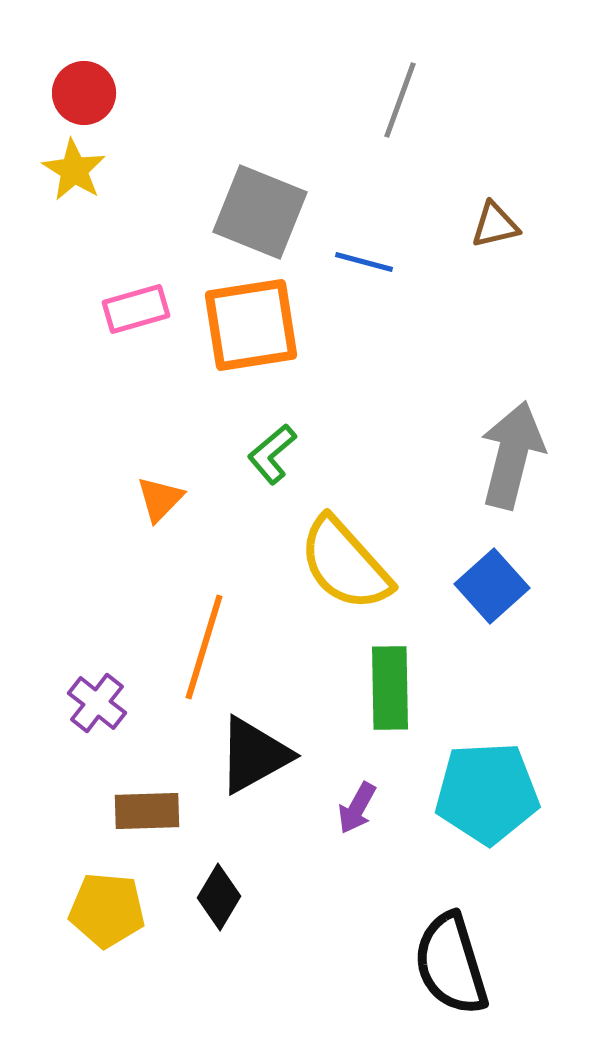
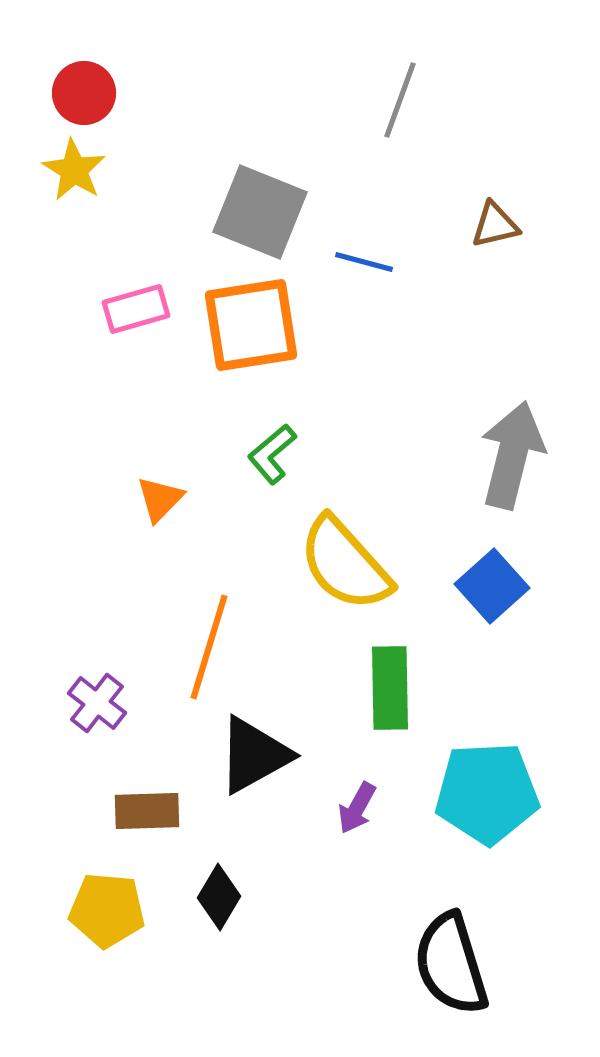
orange line: moved 5 px right
